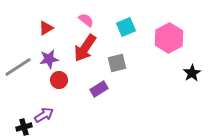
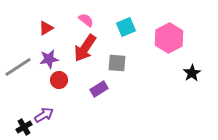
gray square: rotated 18 degrees clockwise
black cross: rotated 14 degrees counterclockwise
